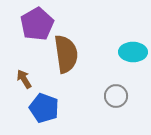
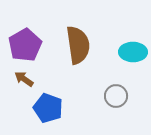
purple pentagon: moved 12 px left, 21 px down
brown semicircle: moved 12 px right, 9 px up
brown arrow: rotated 24 degrees counterclockwise
blue pentagon: moved 4 px right
